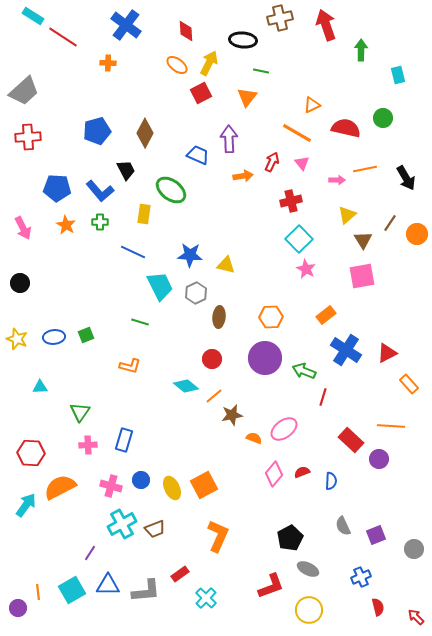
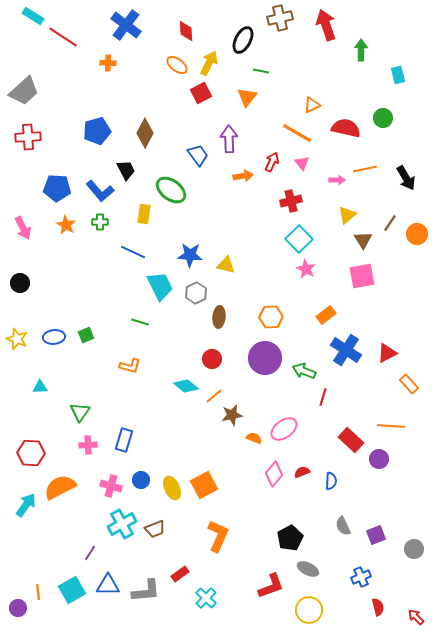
black ellipse at (243, 40): rotated 68 degrees counterclockwise
blue trapezoid at (198, 155): rotated 30 degrees clockwise
